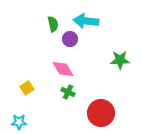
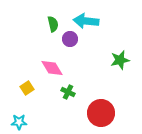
green star: rotated 12 degrees counterclockwise
pink diamond: moved 11 px left, 1 px up
